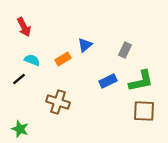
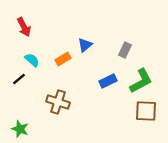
cyan semicircle: rotated 21 degrees clockwise
green L-shape: rotated 16 degrees counterclockwise
brown square: moved 2 px right
